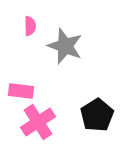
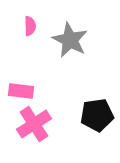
gray star: moved 5 px right, 6 px up; rotated 6 degrees clockwise
black pentagon: rotated 24 degrees clockwise
pink cross: moved 4 px left, 2 px down
